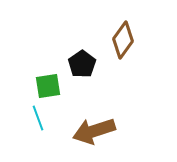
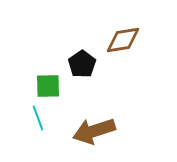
brown diamond: rotated 45 degrees clockwise
green square: rotated 8 degrees clockwise
